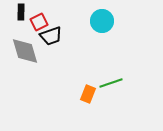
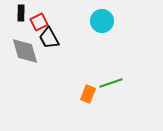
black rectangle: moved 1 px down
black trapezoid: moved 2 px left, 2 px down; rotated 80 degrees clockwise
